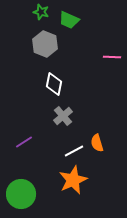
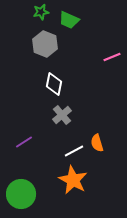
green star: rotated 28 degrees counterclockwise
pink line: rotated 24 degrees counterclockwise
gray cross: moved 1 px left, 1 px up
orange star: rotated 20 degrees counterclockwise
